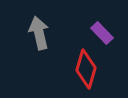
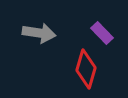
gray arrow: rotated 112 degrees clockwise
